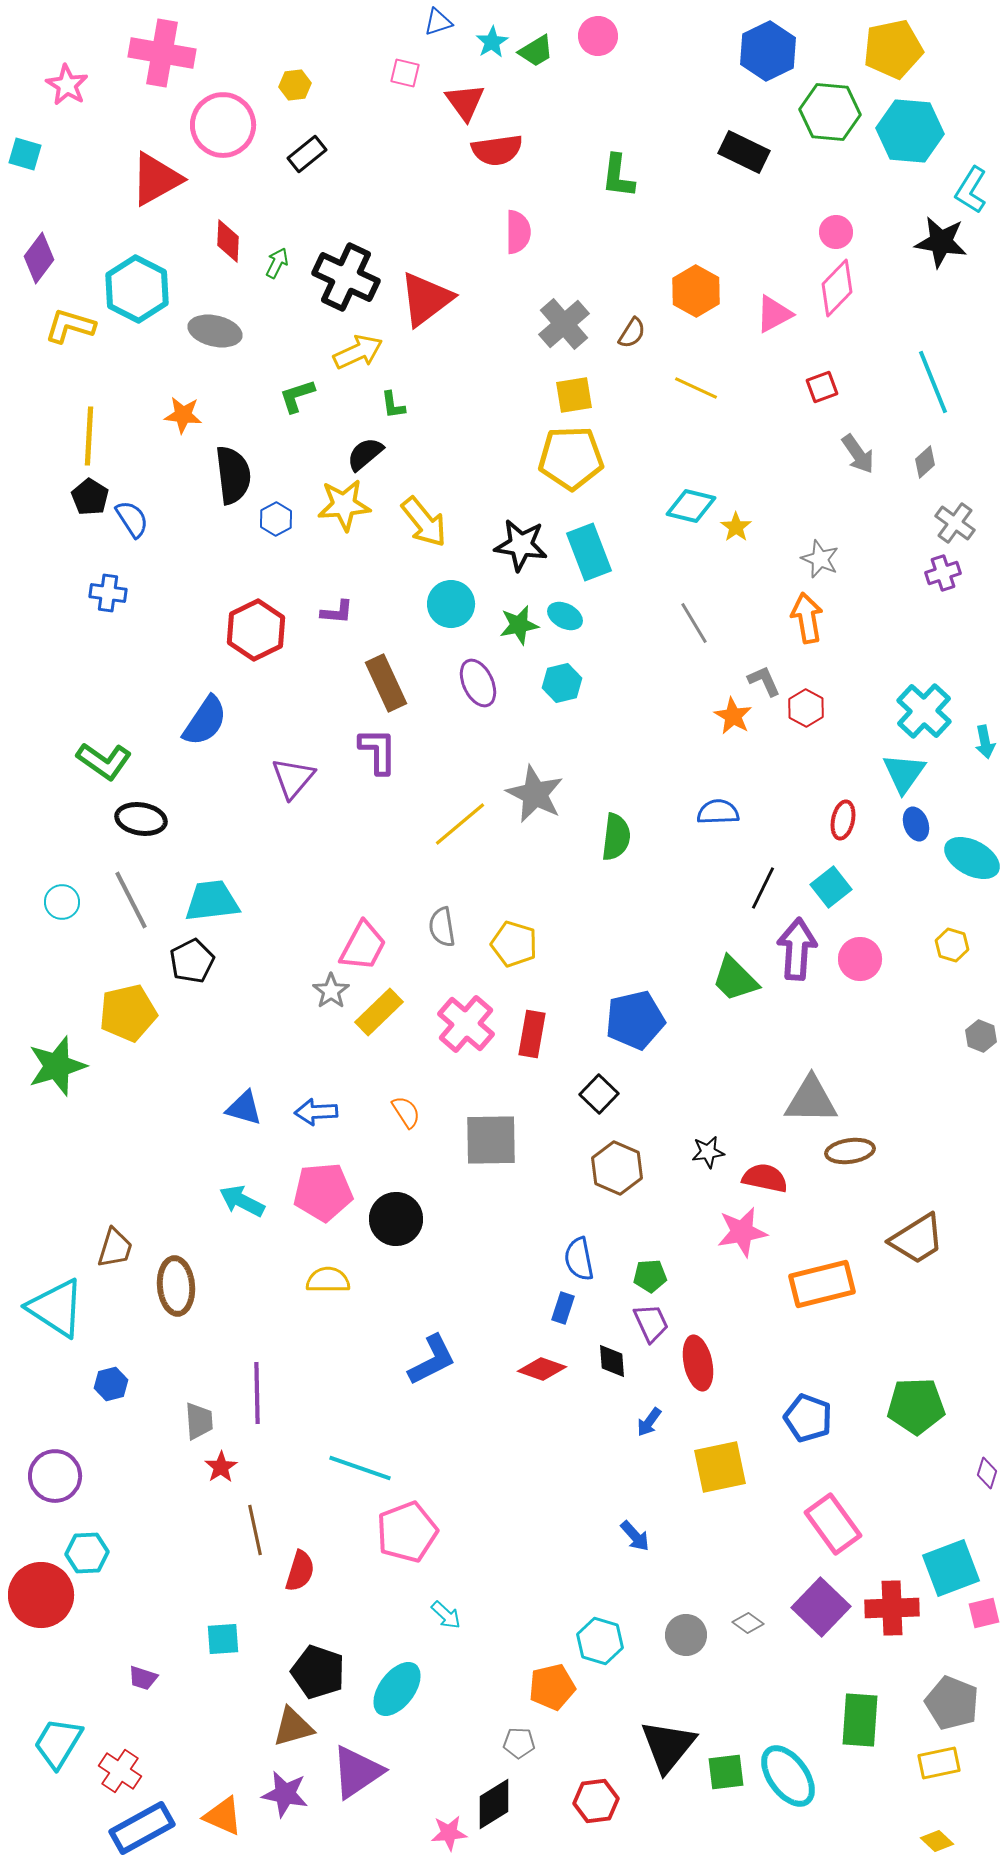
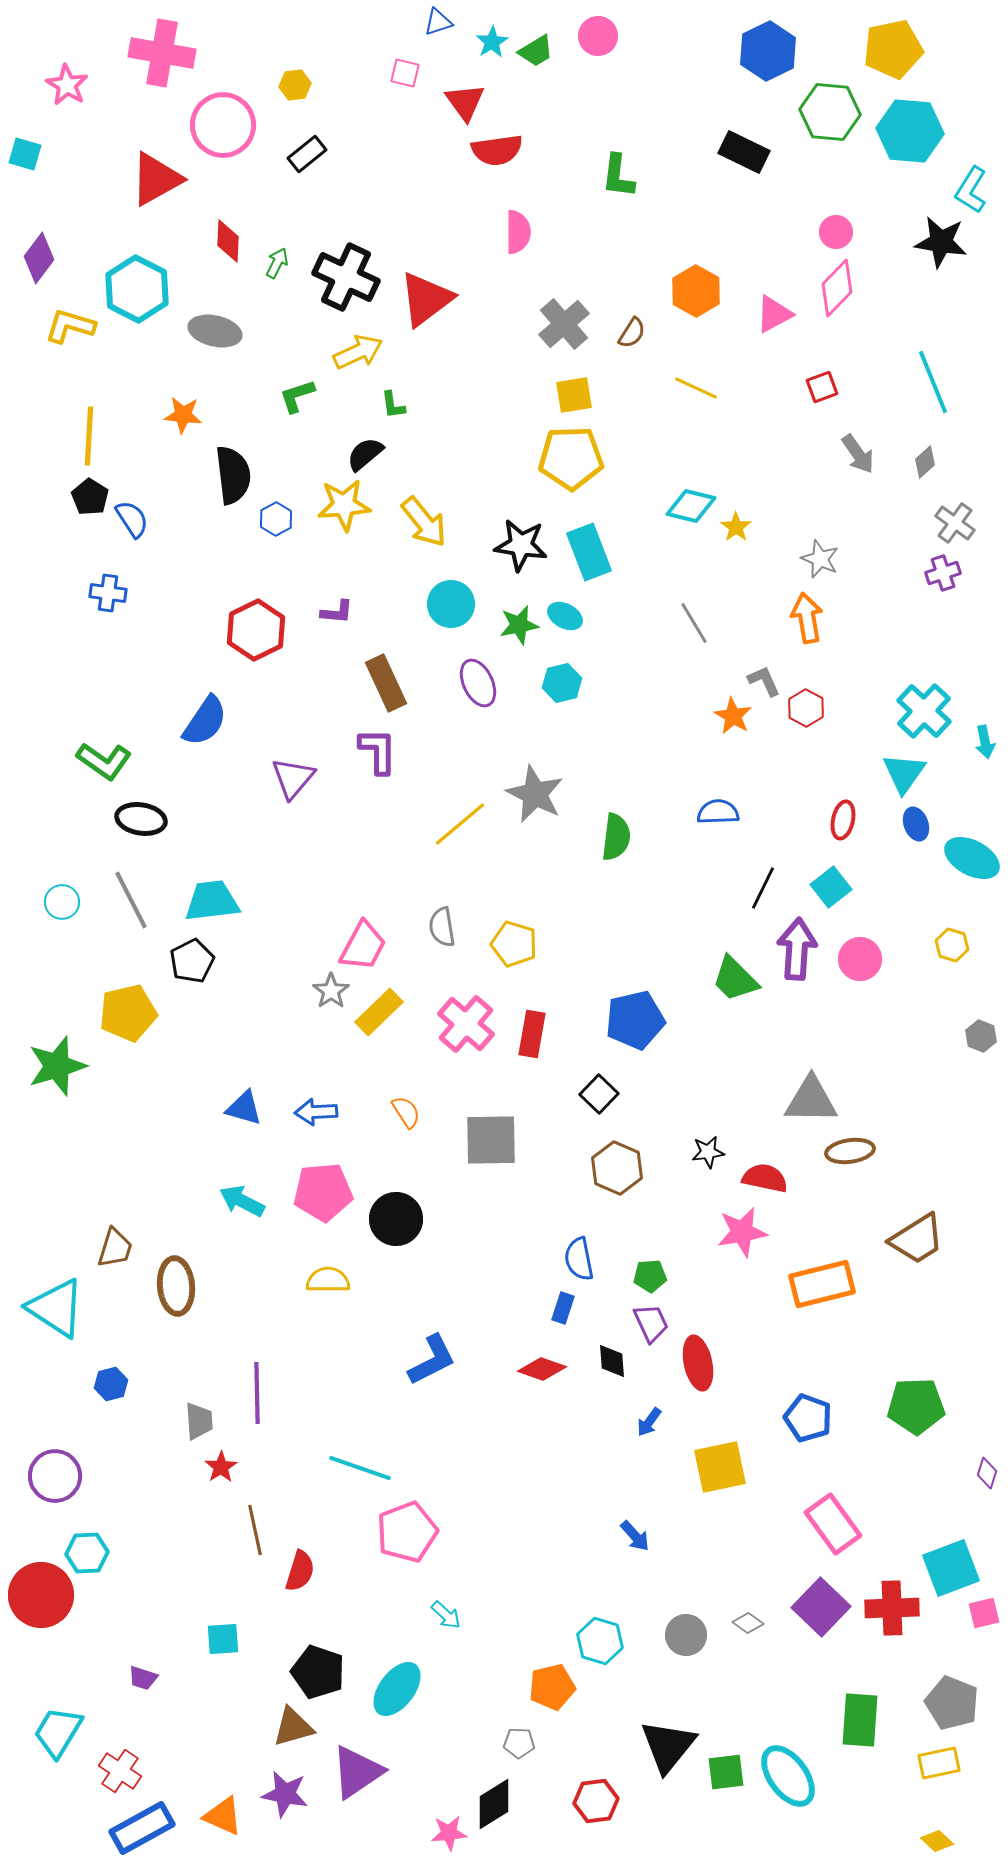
cyan trapezoid at (58, 1743): moved 11 px up
